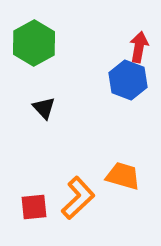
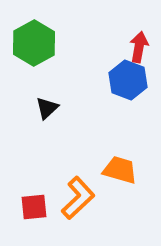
black triangle: moved 3 px right; rotated 30 degrees clockwise
orange trapezoid: moved 3 px left, 6 px up
